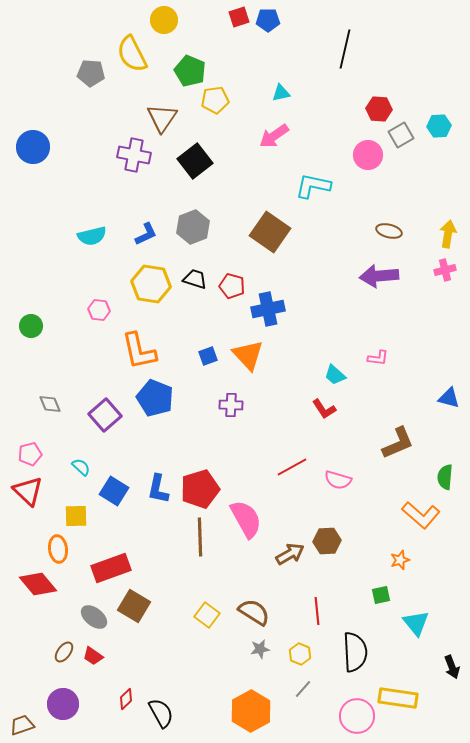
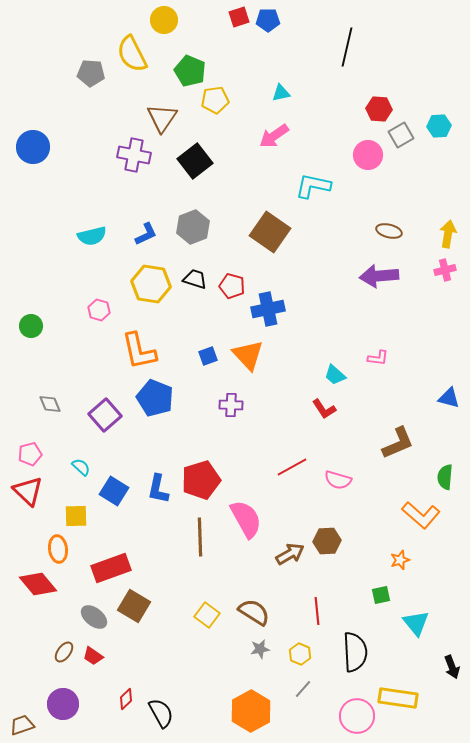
black line at (345, 49): moved 2 px right, 2 px up
pink hexagon at (99, 310): rotated 10 degrees clockwise
red pentagon at (200, 489): moved 1 px right, 9 px up
